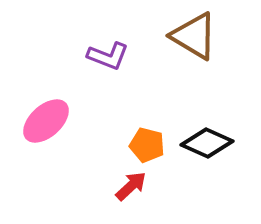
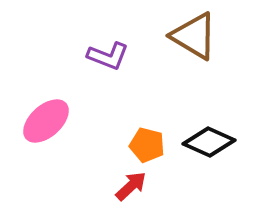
black diamond: moved 2 px right, 1 px up
